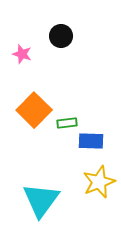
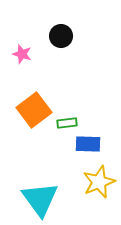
orange square: rotated 8 degrees clockwise
blue rectangle: moved 3 px left, 3 px down
cyan triangle: moved 1 px left, 1 px up; rotated 12 degrees counterclockwise
